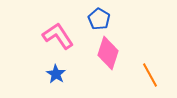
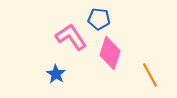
blue pentagon: rotated 25 degrees counterclockwise
pink L-shape: moved 13 px right, 1 px down
pink diamond: moved 2 px right
